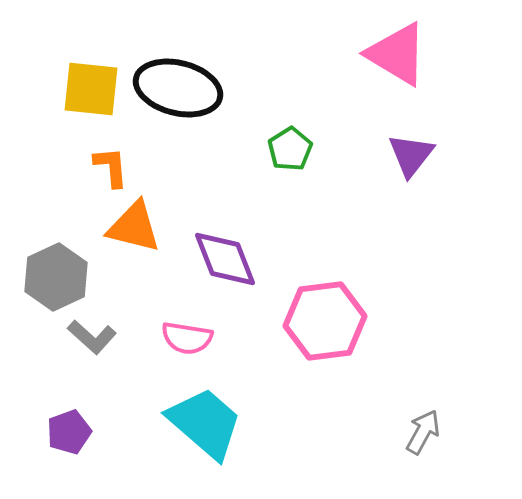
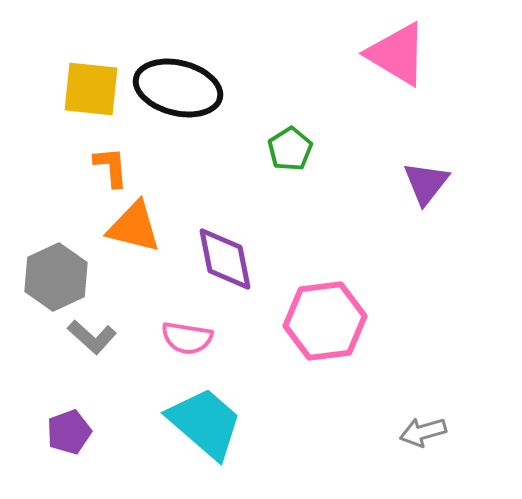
purple triangle: moved 15 px right, 28 px down
purple diamond: rotated 10 degrees clockwise
gray arrow: rotated 135 degrees counterclockwise
